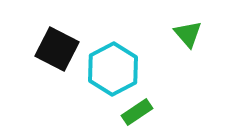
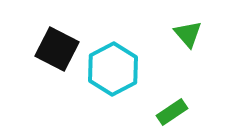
green rectangle: moved 35 px right
